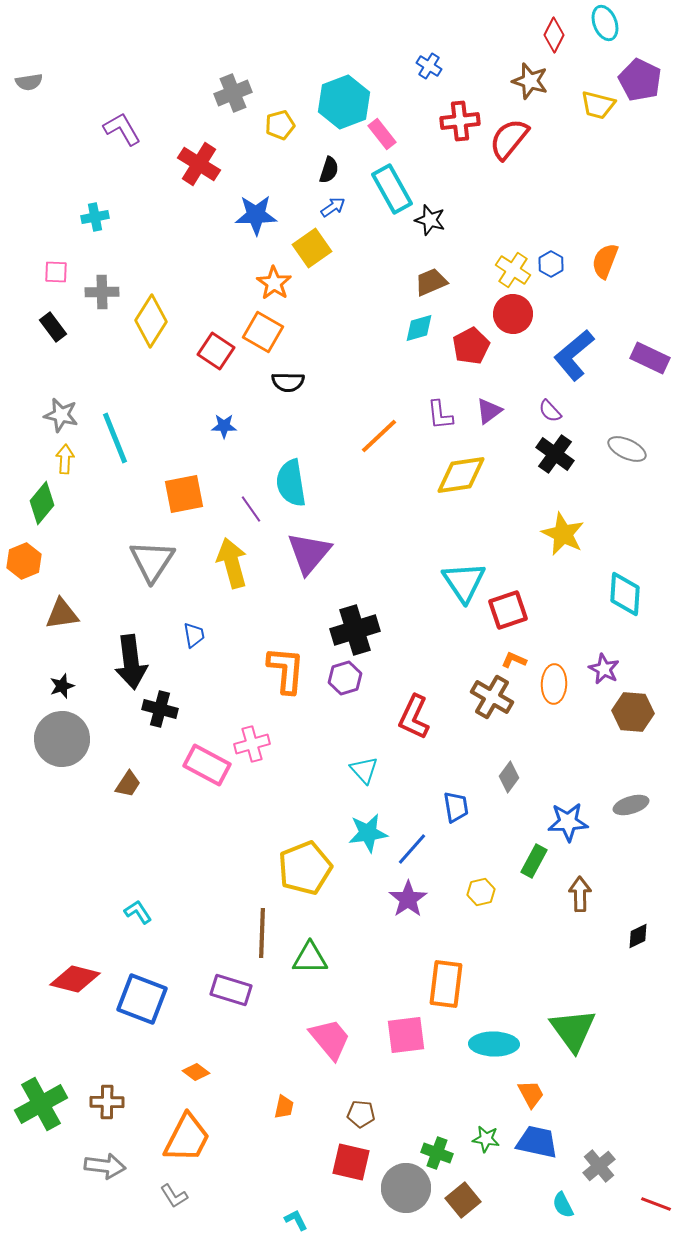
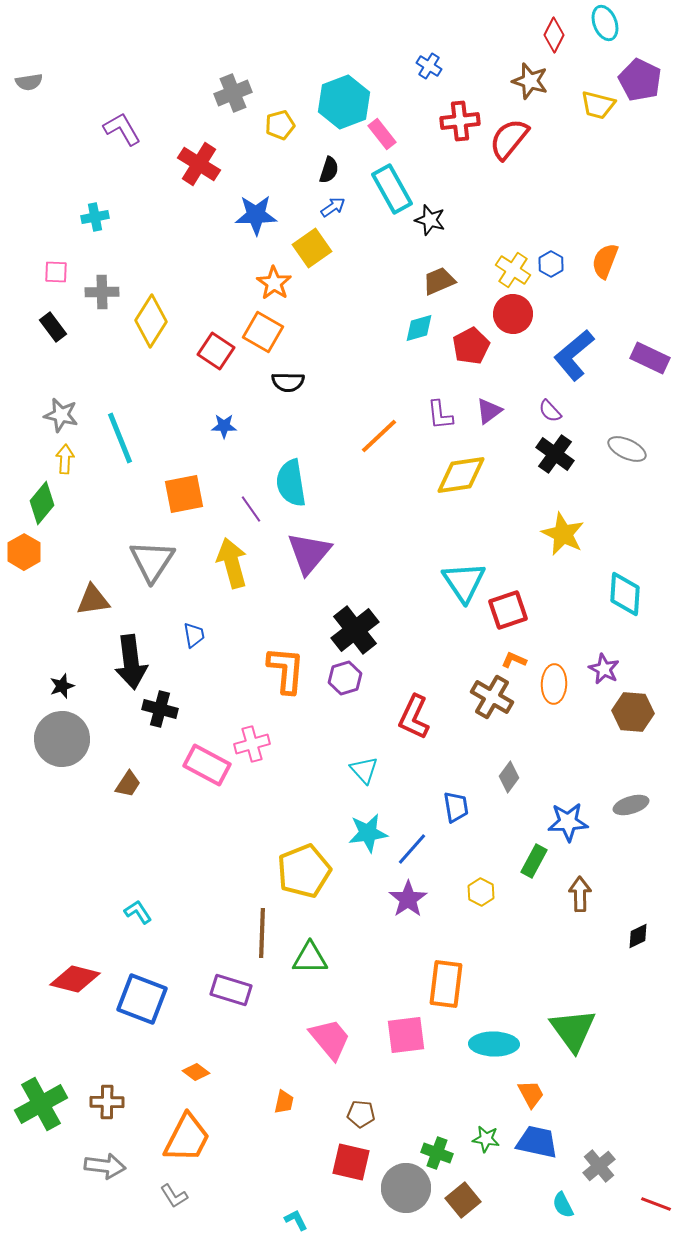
brown trapezoid at (431, 282): moved 8 px right, 1 px up
cyan line at (115, 438): moved 5 px right
orange hexagon at (24, 561): moved 9 px up; rotated 8 degrees counterclockwise
brown triangle at (62, 614): moved 31 px right, 14 px up
black cross at (355, 630): rotated 21 degrees counterclockwise
yellow pentagon at (305, 868): moved 1 px left, 3 px down
yellow hexagon at (481, 892): rotated 20 degrees counterclockwise
orange trapezoid at (284, 1107): moved 5 px up
